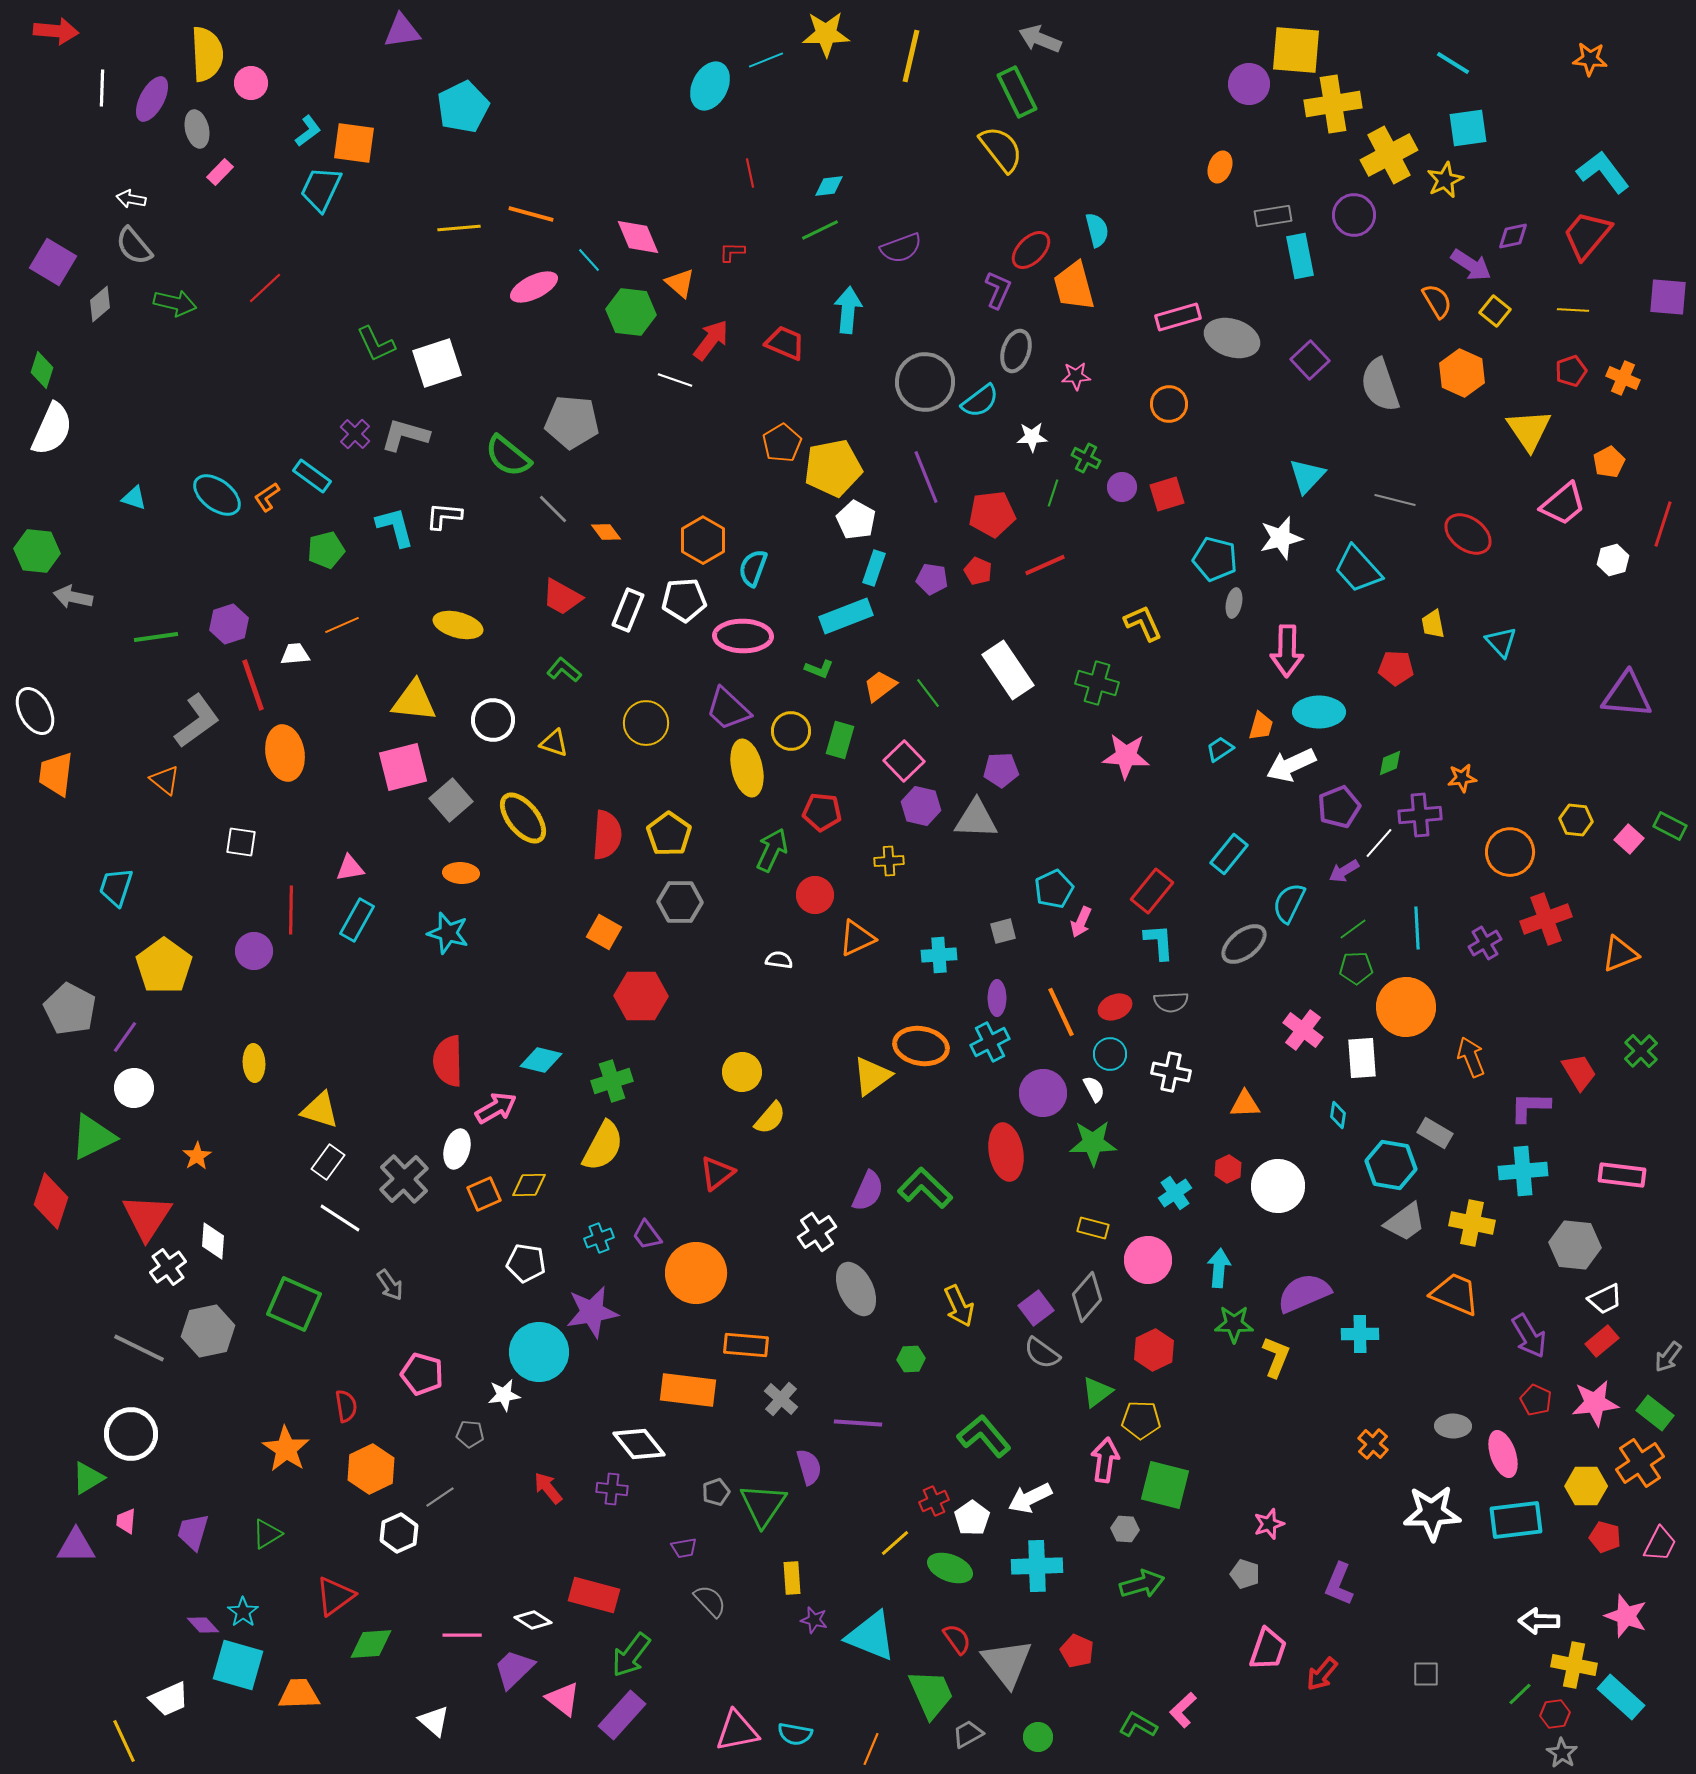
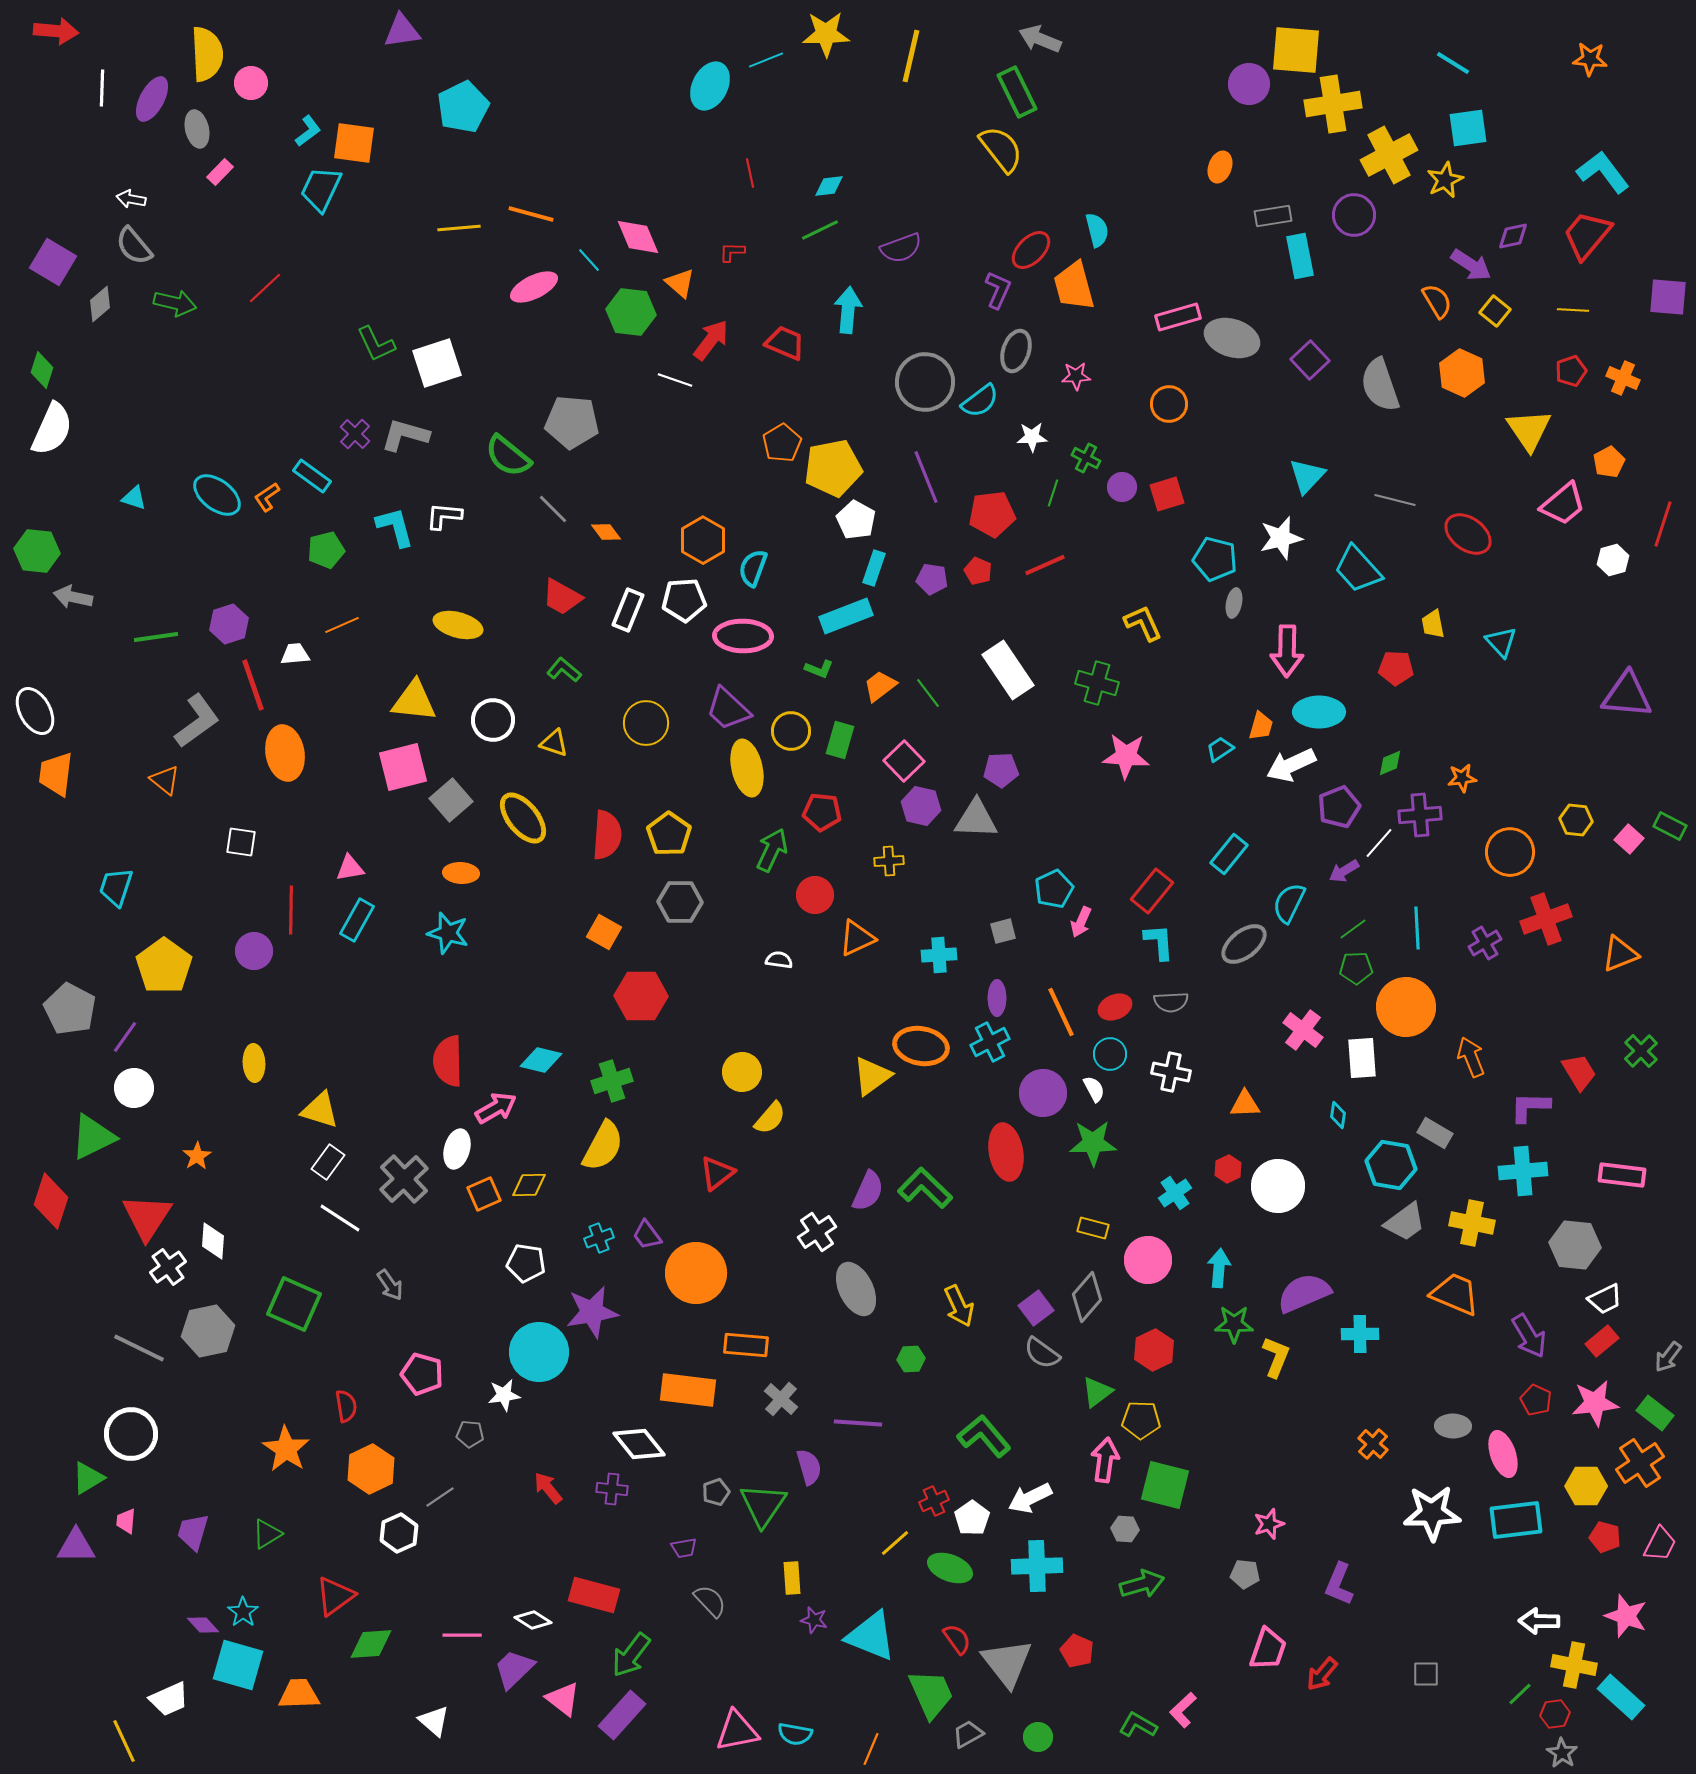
gray pentagon at (1245, 1574): rotated 12 degrees counterclockwise
